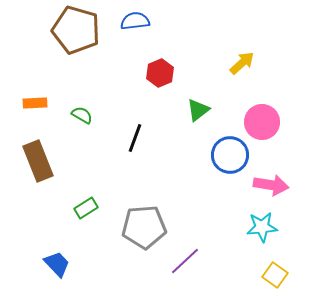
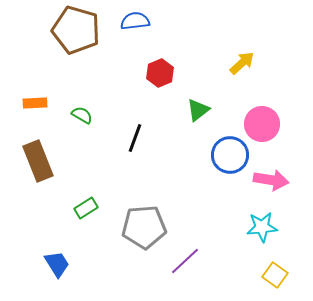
pink circle: moved 2 px down
pink arrow: moved 5 px up
blue trapezoid: rotated 12 degrees clockwise
